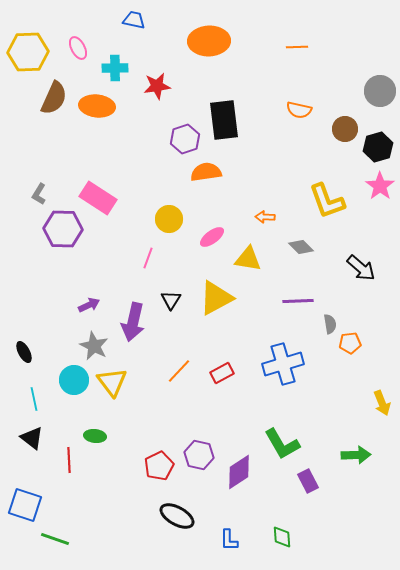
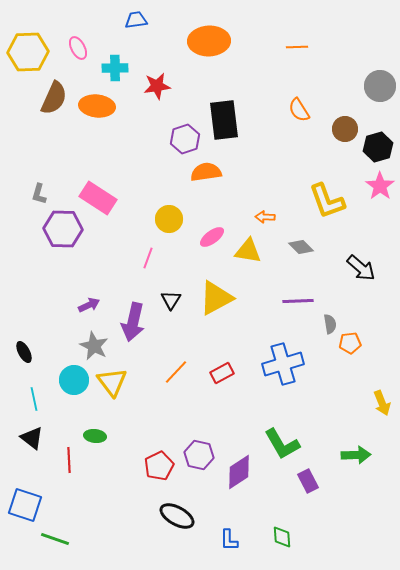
blue trapezoid at (134, 20): moved 2 px right; rotated 20 degrees counterclockwise
gray circle at (380, 91): moved 5 px up
orange semicircle at (299, 110): rotated 45 degrees clockwise
gray L-shape at (39, 194): rotated 15 degrees counterclockwise
yellow triangle at (248, 259): moved 8 px up
orange line at (179, 371): moved 3 px left, 1 px down
